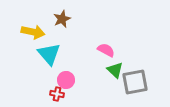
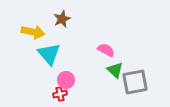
red cross: moved 3 px right; rotated 24 degrees counterclockwise
